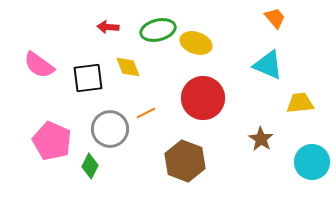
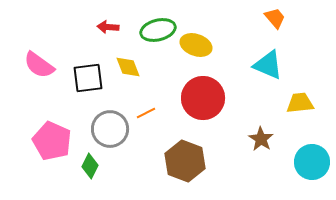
yellow ellipse: moved 2 px down
